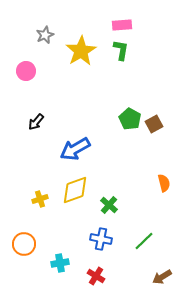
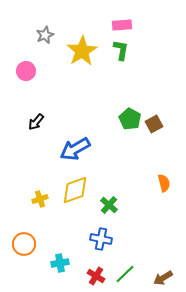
yellow star: moved 1 px right
green line: moved 19 px left, 33 px down
brown arrow: moved 1 px right, 1 px down
